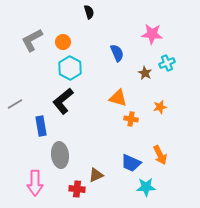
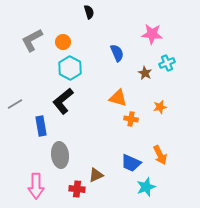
pink arrow: moved 1 px right, 3 px down
cyan star: rotated 18 degrees counterclockwise
